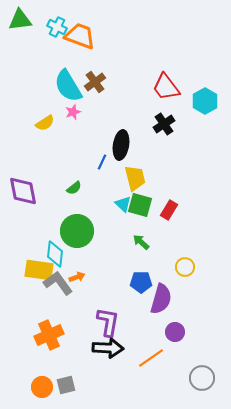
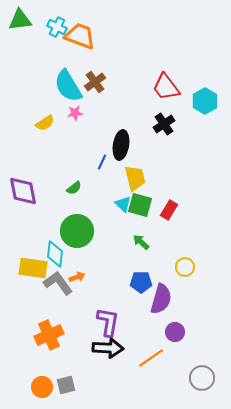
pink star: moved 2 px right, 1 px down; rotated 14 degrees clockwise
yellow rectangle: moved 6 px left, 2 px up
